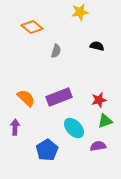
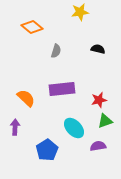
black semicircle: moved 1 px right, 3 px down
purple rectangle: moved 3 px right, 8 px up; rotated 15 degrees clockwise
